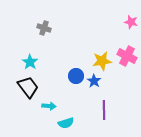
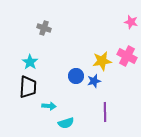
blue star: rotated 24 degrees clockwise
black trapezoid: rotated 40 degrees clockwise
purple line: moved 1 px right, 2 px down
